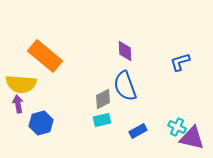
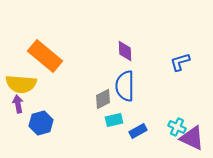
blue semicircle: rotated 20 degrees clockwise
cyan rectangle: moved 12 px right
purple triangle: rotated 12 degrees clockwise
